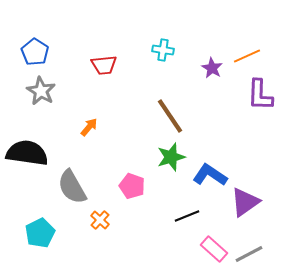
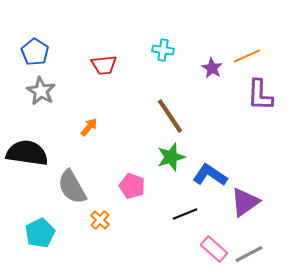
black line: moved 2 px left, 2 px up
